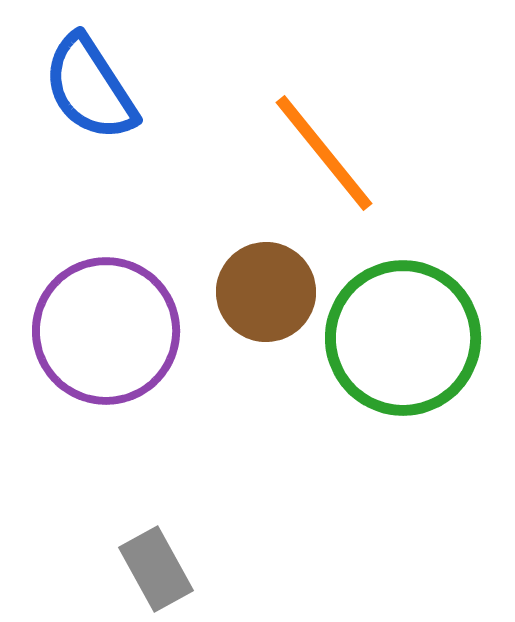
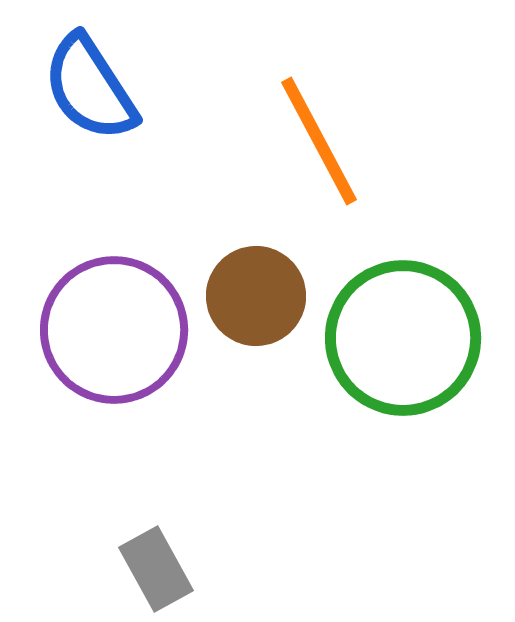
orange line: moved 5 px left, 12 px up; rotated 11 degrees clockwise
brown circle: moved 10 px left, 4 px down
purple circle: moved 8 px right, 1 px up
